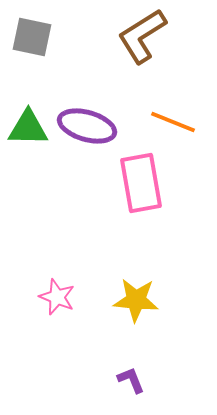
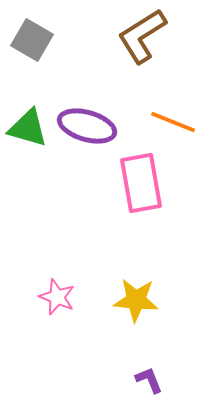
gray square: moved 3 px down; rotated 18 degrees clockwise
green triangle: rotated 15 degrees clockwise
purple L-shape: moved 18 px right
